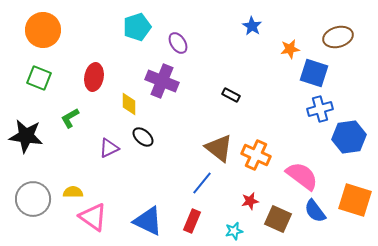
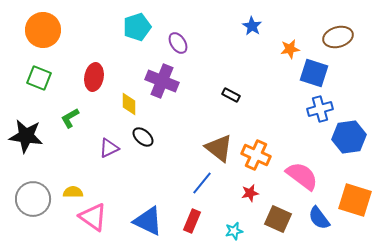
red star: moved 8 px up
blue semicircle: moved 4 px right, 7 px down
